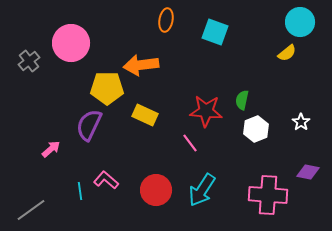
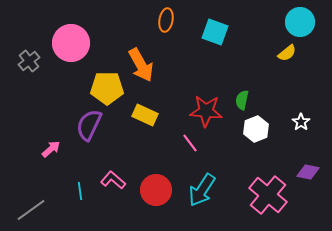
orange arrow: rotated 112 degrees counterclockwise
pink L-shape: moved 7 px right
pink cross: rotated 36 degrees clockwise
